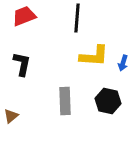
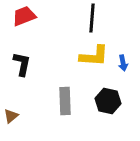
black line: moved 15 px right
blue arrow: rotated 28 degrees counterclockwise
